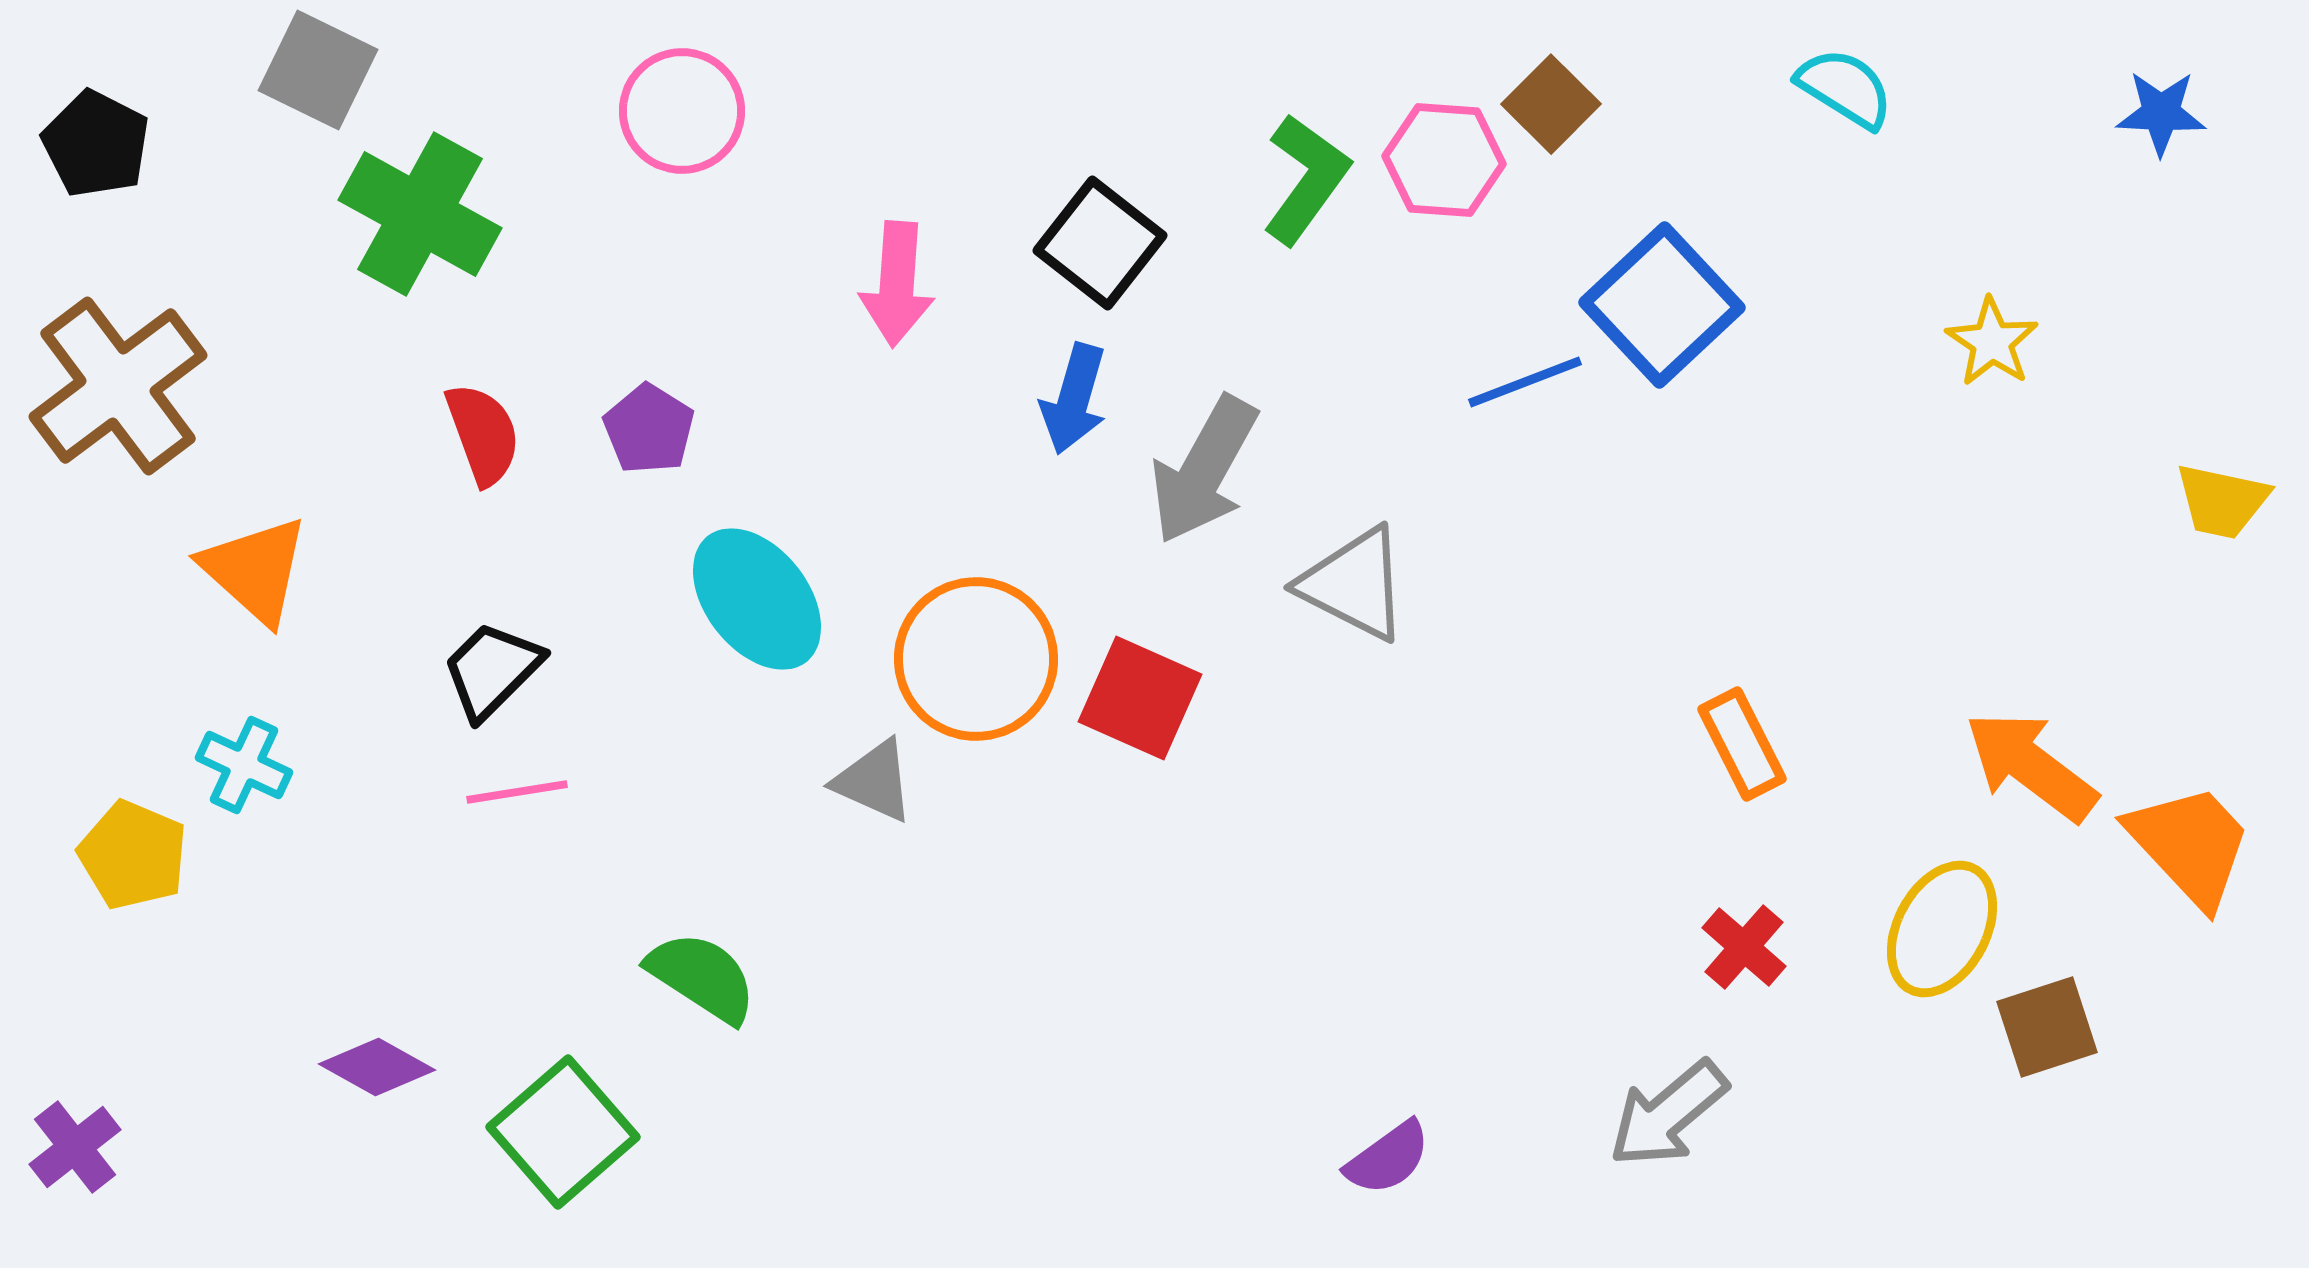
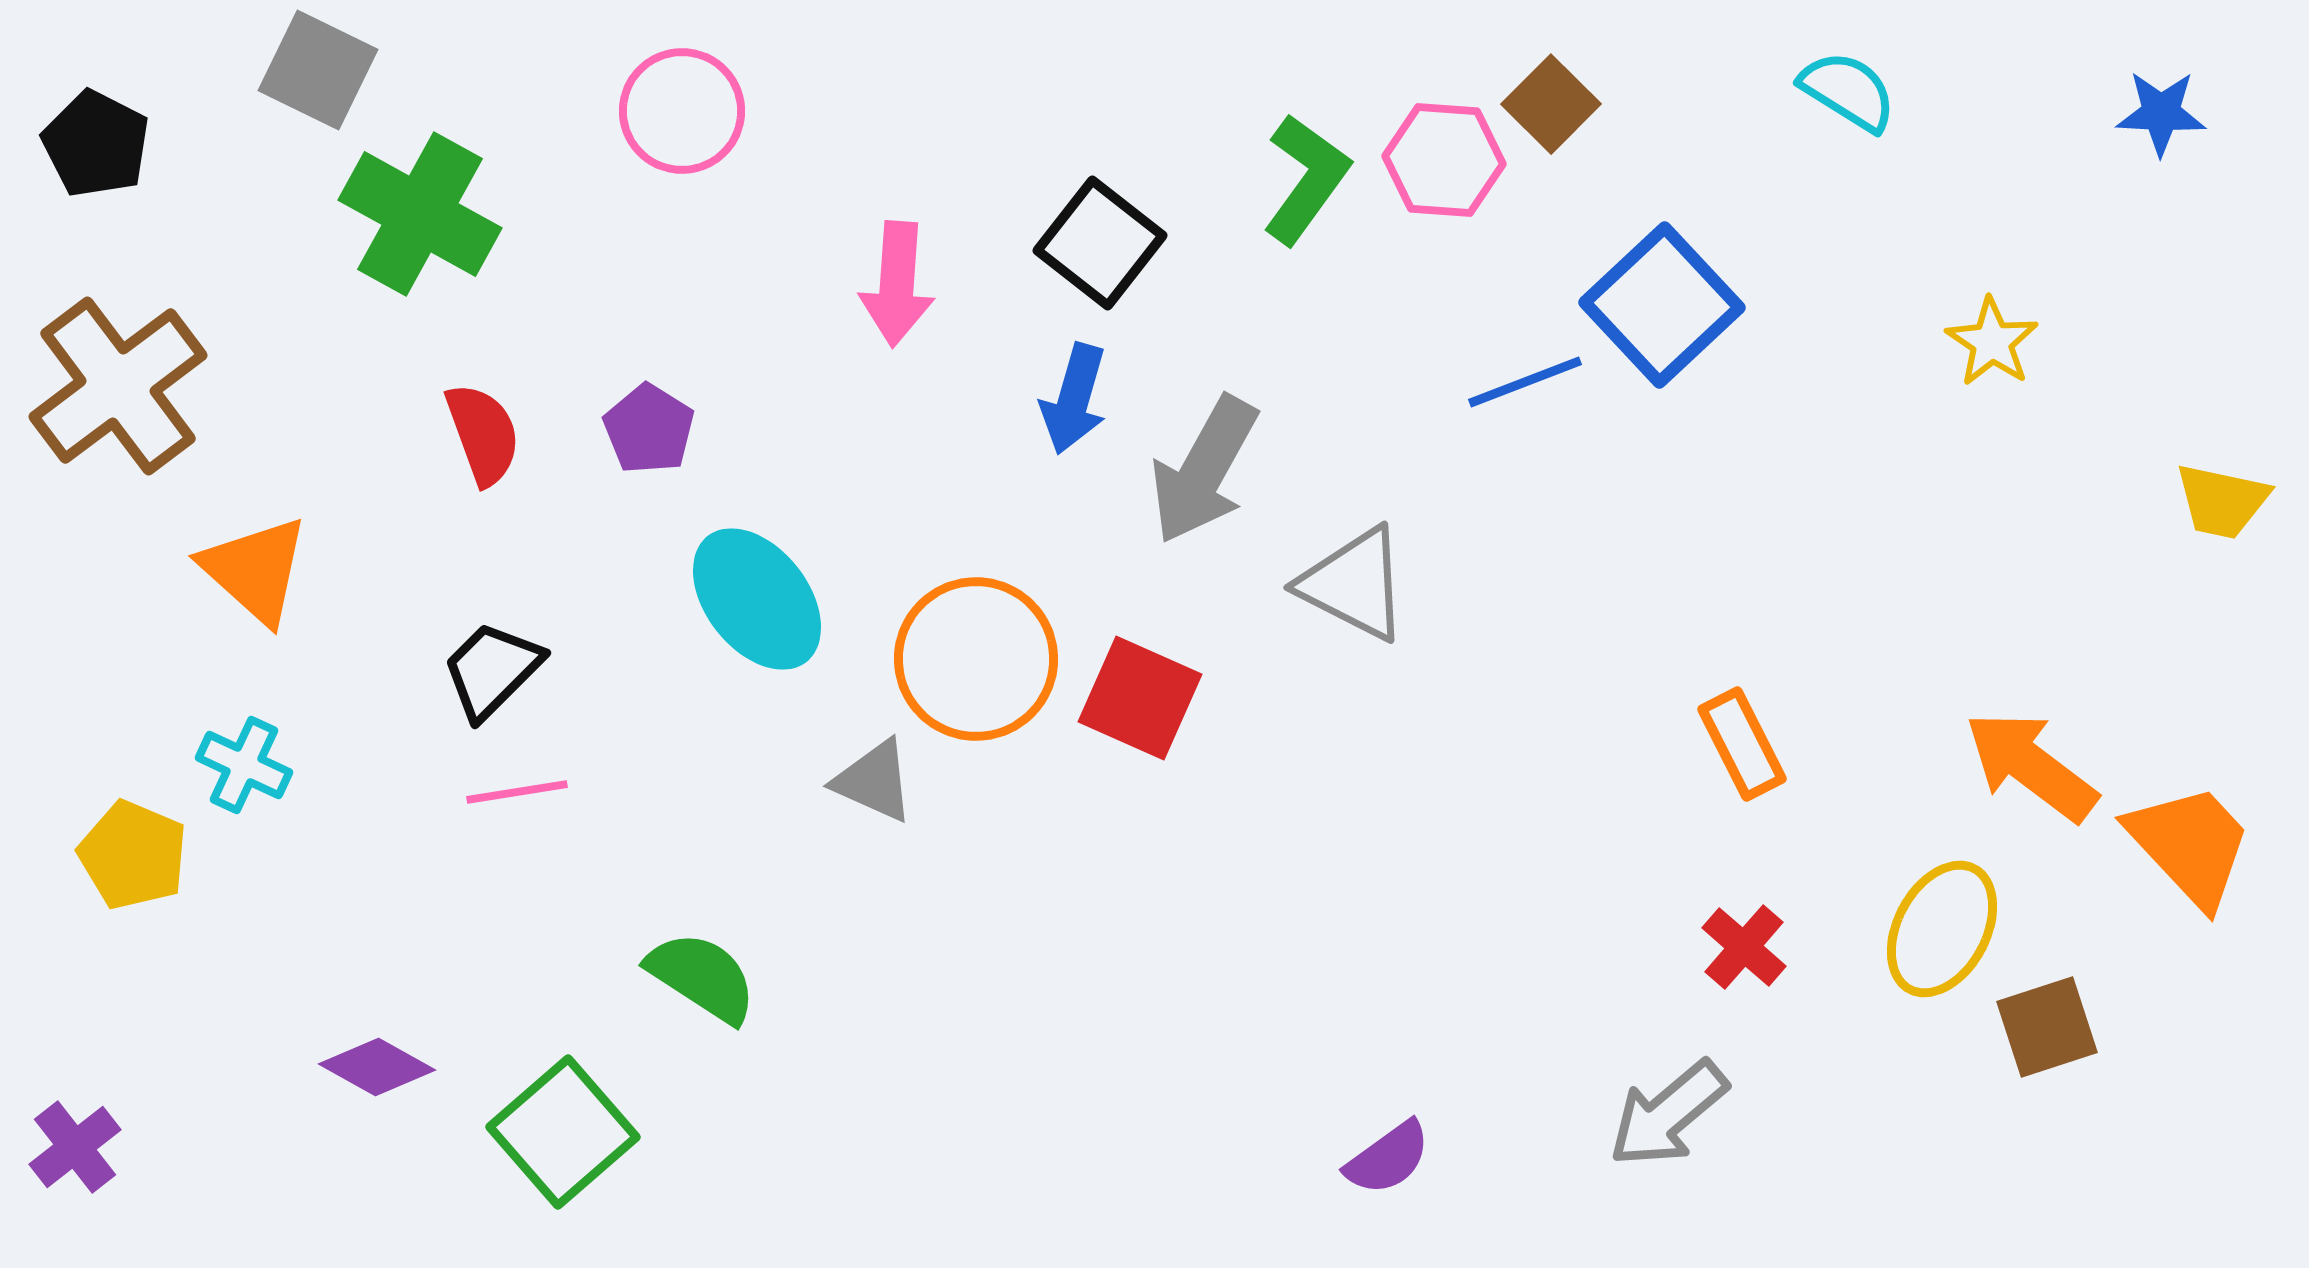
cyan semicircle at (1845, 88): moved 3 px right, 3 px down
